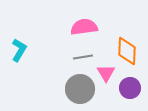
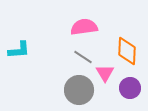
cyan L-shape: rotated 55 degrees clockwise
gray line: rotated 42 degrees clockwise
pink triangle: moved 1 px left
gray circle: moved 1 px left, 1 px down
